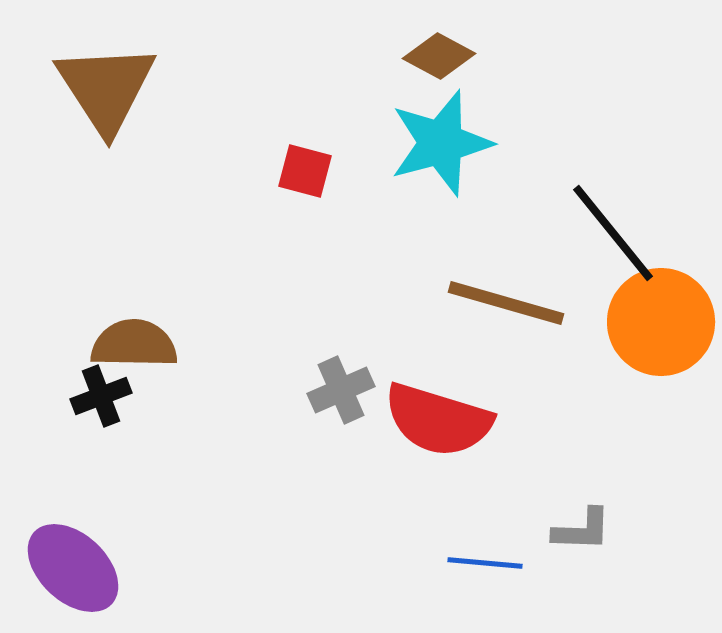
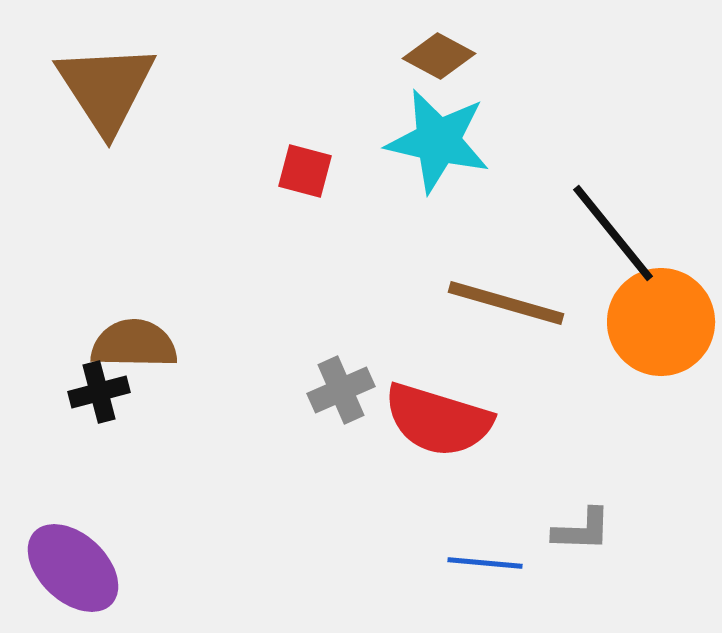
cyan star: moved 3 px left, 2 px up; rotated 28 degrees clockwise
black cross: moved 2 px left, 4 px up; rotated 6 degrees clockwise
